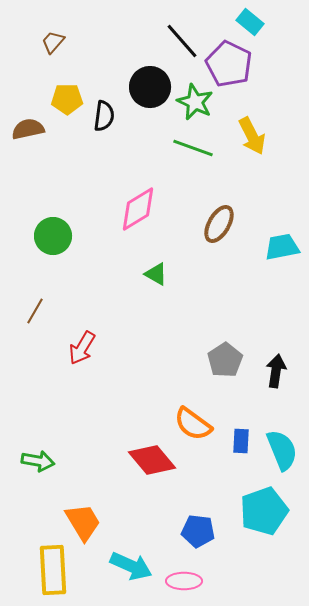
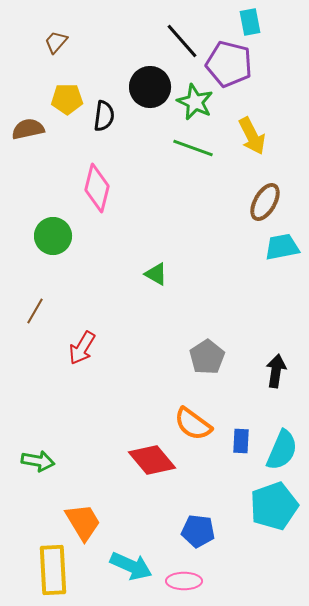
cyan rectangle: rotated 40 degrees clockwise
brown trapezoid: moved 3 px right
purple pentagon: rotated 12 degrees counterclockwise
pink diamond: moved 41 px left, 21 px up; rotated 45 degrees counterclockwise
brown ellipse: moved 46 px right, 22 px up
gray pentagon: moved 18 px left, 3 px up
cyan semicircle: rotated 45 degrees clockwise
cyan pentagon: moved 10 px right, 5 px up
